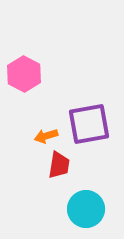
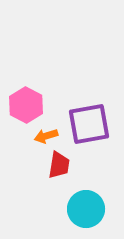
pink hexagon: moved 2 px right, 31 px down
